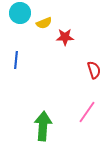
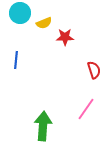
pink line: moved 1 px left, 3 px up
